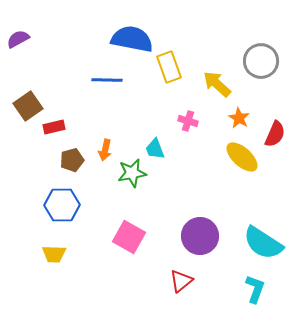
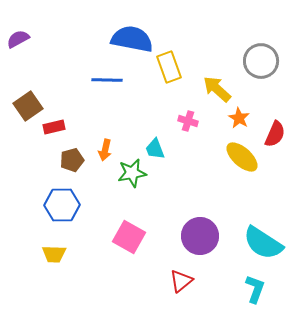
yellow arrow: moved 5 px down
